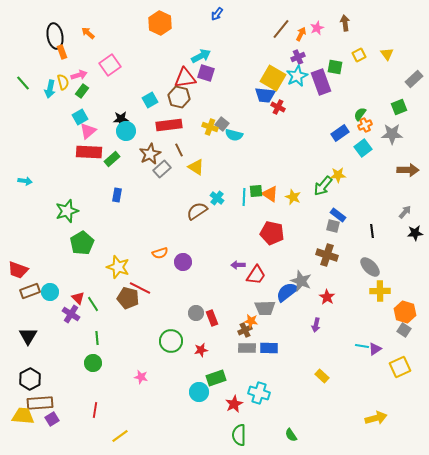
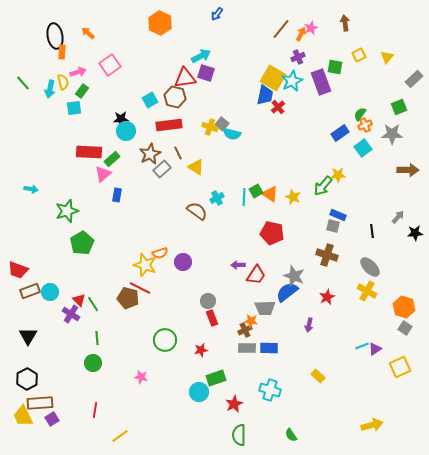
pink star at (317, 28): moved 6 px left
orange rectangle at (62, 52): rotated 24 degrees clockwise
yellow triangle at (387, 54): moved 3 px down; rotated 16 degrees clockwise
pink arrow at (79, 75): moved 1 px left, 3 px up
cyan star at (297, 76): moved 5 px left, 5 px down
blue trapezoid at (265, 95): rotated 85 degrees counterclockwise
brown hexagon at (179, 97): moved 4 px left
red cross at (278, 107): rotated 24 degrees clockwise
cyan square at (80, 117): moved 6 px left, 9 px up; rotated 21 degrees clockwise
pink triangle at (88, 131): moved 15 px right, 43 px down
cyan semicircle at (234, 135): moved 2 px left, 1 px up
brown line at (179, 150): moved 1 px left, 3 px down
cyan arrow at (25, 181): moved 6 px right, 8 px down
green square at (256, 191): rotated 24 degrees counterclockwise
cyan cross at (217, 198): rotated 24 degrees clockwise
brown semicircle at (197, 211): rotated 70 degrees clockwise
gray arrow at (405, 212): moved 7 px left, 5 px down
blue rectangle at (338, 215): rotated 14 degrees counterclockwise
yellow star at (118, 267): moved 27 px right, 2 px up
gray star at (301, 281): moved 7 px left, 5 px up
yellow cross at (380, 291): moved 13 px left; rotated 30 degrees clockwise
red star at (327, 297): rotated 14 degrees clockwise
red triangle at (78, 298): moved 1 px right, 2 px down
orange hexagon at (405, 312): moved 1 px left, 5 px up
gray circle at (196, 313): moved 12 px right, 12 px up
purple arrow at (316, 325): moved 7 px left
gray square at (404, 330): moved 1 px right, 2 px up
green circle at (171, 341): moved 6 px left, 1 px up
cyan line at (362, 346): rotated 32 degrees counterclockwise
yellow rectangle at (322, 376): moved 4 px left
black hexagon at (30, 379): moved 3 px left
cyan cross at (259, 393): moved 11 px right, 3 px up
yellow trapezoid at (23, 416): rotated 120 degrees counterclockwise
yellow arrow at (376, 418): moved 4 px left, 7 px down
